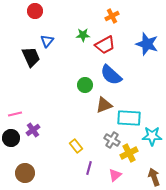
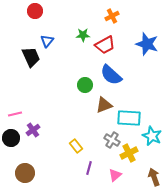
cyan star: rotated 24 degrees clockwise
